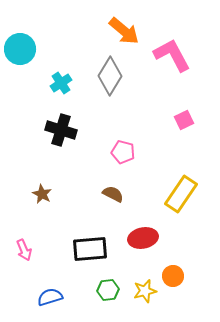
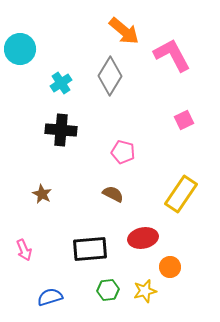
black cross: rotated 12 degrees counterclockwise
orange circle: moved 3 px left, 9 px up
